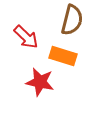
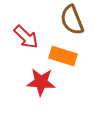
brown semicircle: rotated 144 degrees clockwise
red star: moved 1 px right; rotated 8 degrees counterclockwise
